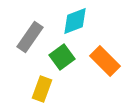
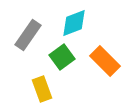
cyan diamond: moved 1 px left, 2 px down
gray rectangle: moved 2 px left, 2 px up
yellow rectangle: rotated 40 degrees counterclockwise
